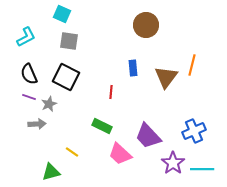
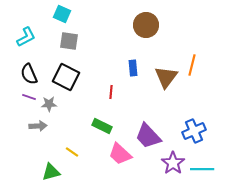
gray star: rotated 21 degrees clockwise
gray arrow: moved 1 px right, 2 px down
